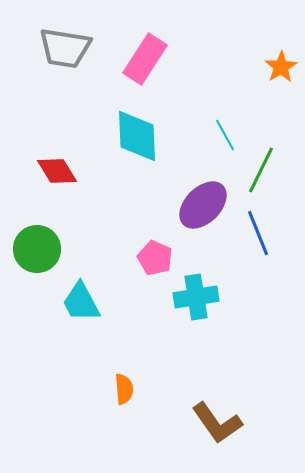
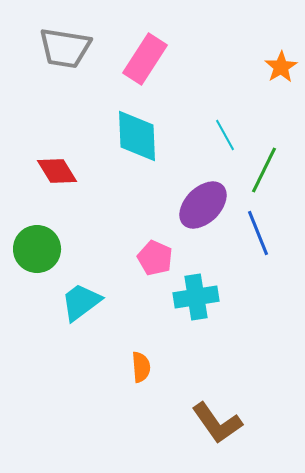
green line: moved 3 px right
cyan trapezoid: rotated 81 degrees clockwise
orange semicircle: moved 17 px right, 22 px up
